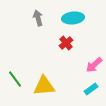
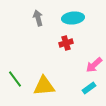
red cross: rotated 24 degrees clockwise
cyan rectangle: moved 2 px left, 1 px up
